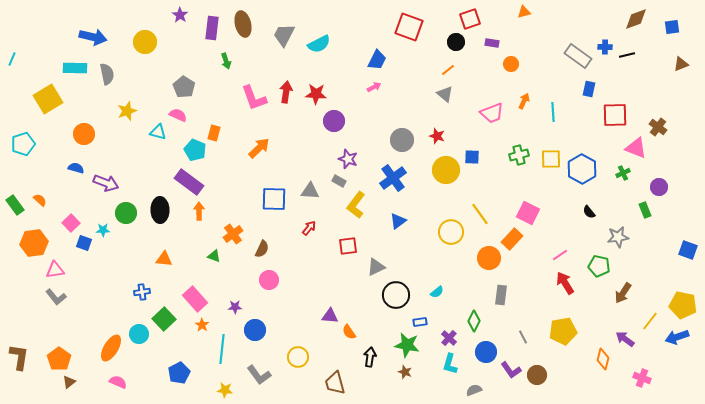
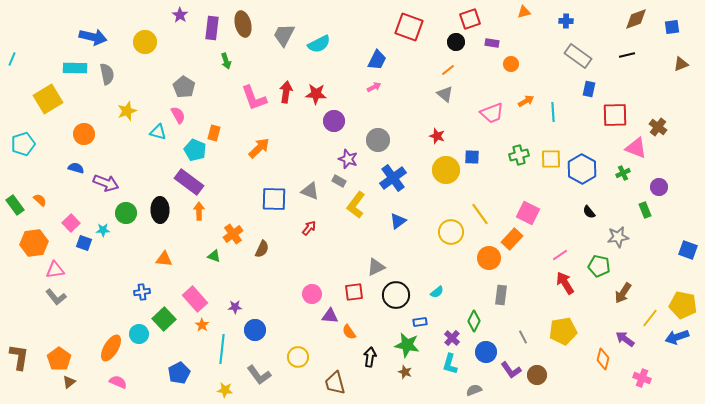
blue cross at (605, 47): moved 39 px left, 26 px up
orange arrow at (524, 101): moved 2 px right; rotated 35 degrees clockwise
pink semicircle at (178, 115): rotated 36 degrees clockwise
gray circle at (402, 140): moved 24 px left
gray triangle at (310, 191): rotated 18 degrees clockwise
red square at (348, 246): moved 6 px right, 46 px down
pink circle at (269, 280): moved 43 px right, 14 px down
yellow line at (650, 321): moved 3 px up
purple cross at (449, 338): moved 3 px right
